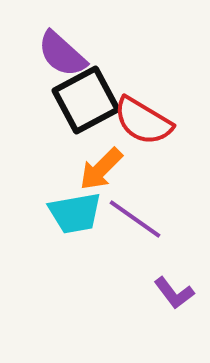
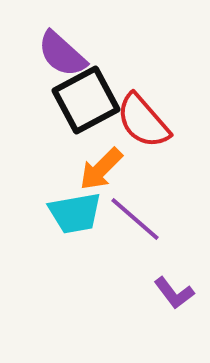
red semicircle: rotated 18 degrees clockwise
purple line: rotated 6 degrees clockwise
